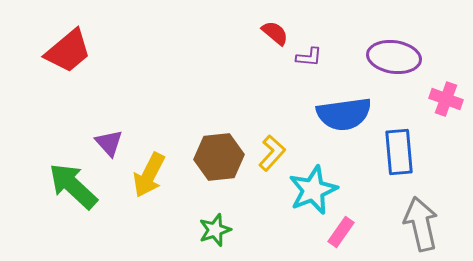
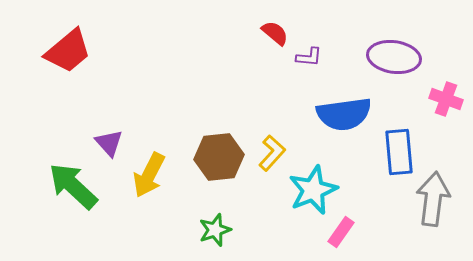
gray arrow: moved 12 px right, 25 px up; rotated 20 degrees clockwise
